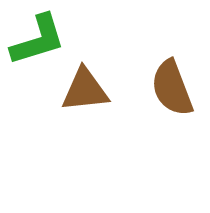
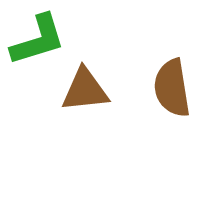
brown semicircle: rotated 12 degrees clockwise
